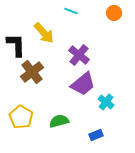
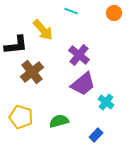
yellow arrow: moved 1 px left, 3 px up
black L-shape: rotated 85 degrees clockwise
yellow pentagon: rotated 15 degrees counterclockwise
blue rectangle: rotated 24 degrees counterclockwise
